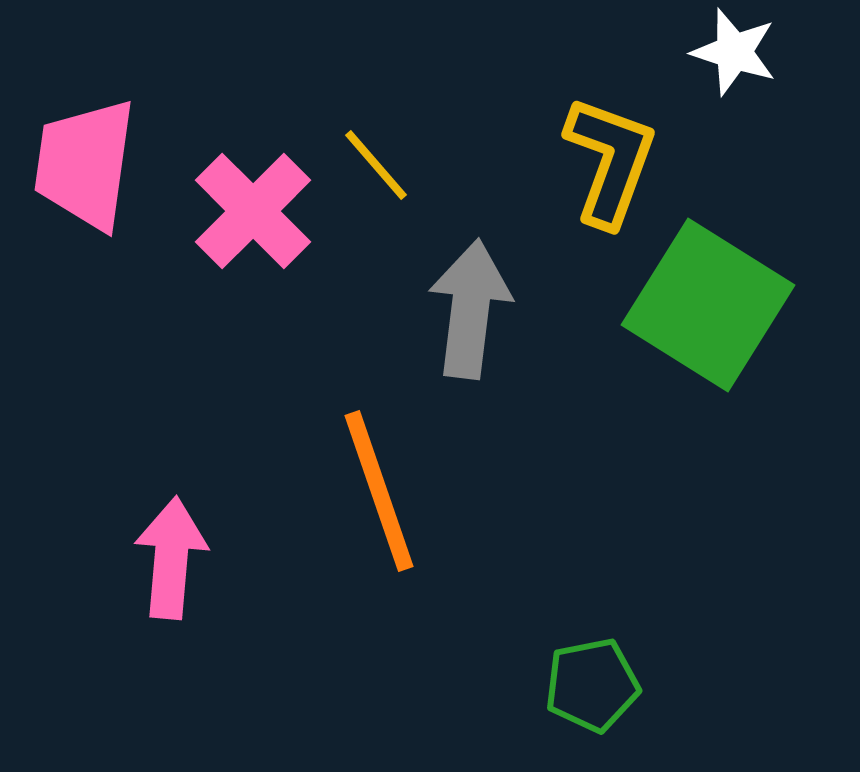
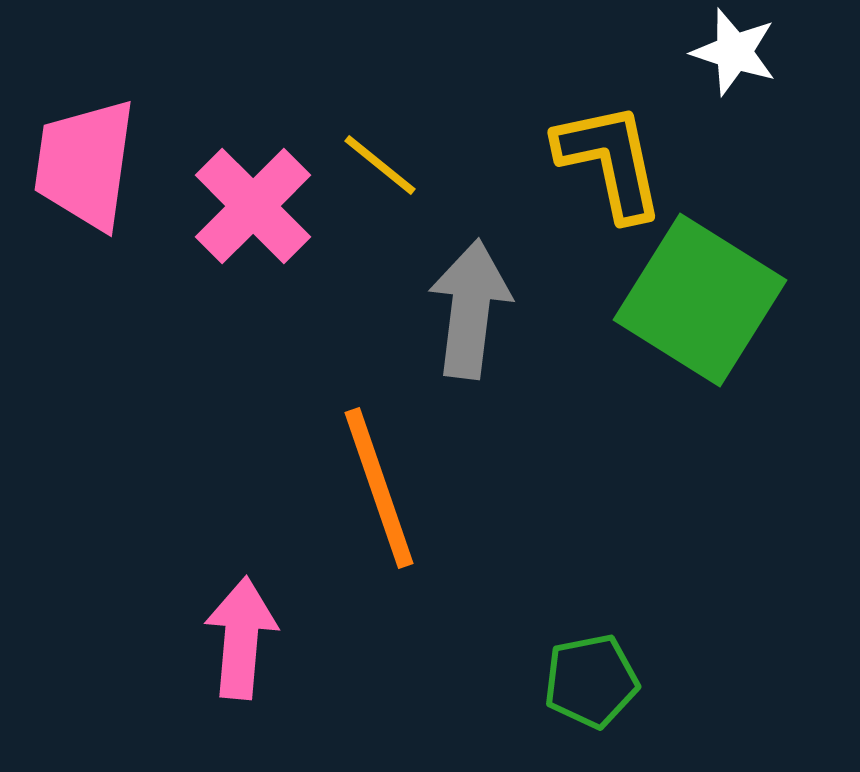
yellow L-shape: rotated 32 degrees counterclockwise
yellow line: moved 4 px right; rotated 10 degrees counterclockwise
pink cross: moved 5 px up
green square: moved 8 px left, 5 px up
orange line: moved 3 px up
pink arrow: moved 70 px right, 80 px down
green pentagon: moved 1 px left, 4 px up
